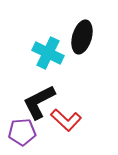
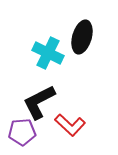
red L-shape: moved 4 px right, 5 px down
